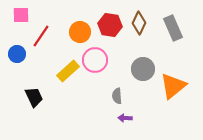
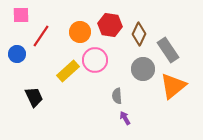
brown diamond: moved 11 px down
gray rectangle: moved 5 px left, 22 px down; rotated 10 degrees counterclockwise
purple arrow: rotated 56 degrees clockwise
